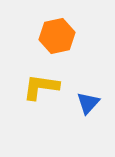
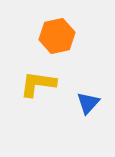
yellow L-shape: moved 3 px left, 3 px up
